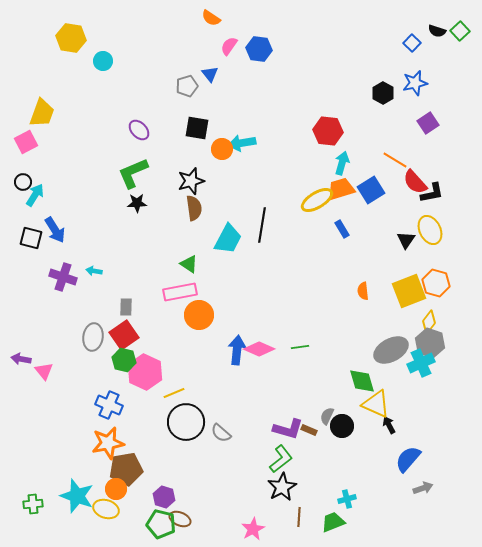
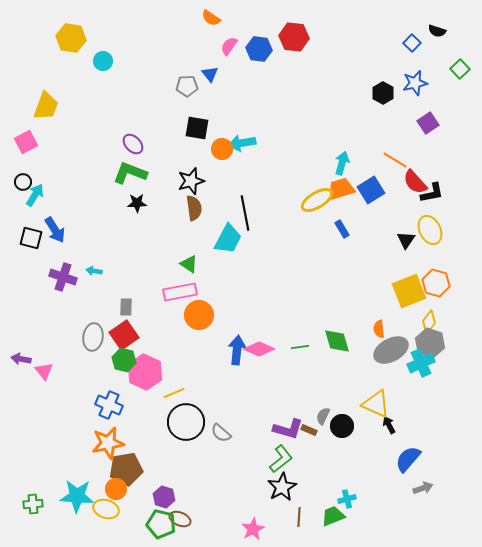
green square at (460, 31): moved 38 px down
gray pentagon at (187, 86): rotated 15 degrees clockwise
yellow trapezoid at (42, 113): moved 4 px right, 7 px up
purple ellipse at (139, 130): moved 6 px left, 14 px down
red hexagon at (328, 131): moved 34 px left, 94 px up
green L-shape at (133, 173): moved 3 px left; rotated 44 degrees clockwise
black line at (262, 225): moved 17 px left, 12 px up; rotated 20 degrees counterclockwise
orange semicircle at (363, 291): moved 16 px right, 38 px down
green diamond at (362, 381): moved 25 px left, 40 px up
gray semicircle at (327, 416): moved 4 px left
cyan star at (77, 496): rotated 16 degrees counterclockwise
green trapezoid at (333, 522): moved 6 px up
